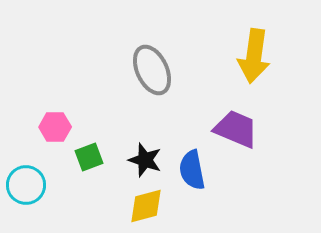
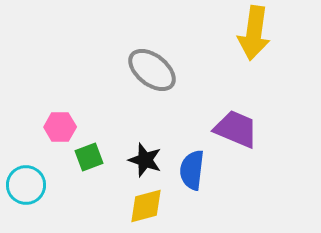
yellow arrow: moved 23 px up
gray ellipse: rotated 27 degrees counterclockwise
pink hexagon: moved 5 px right
blue semicircle: rotated 18 degrees clockwise
